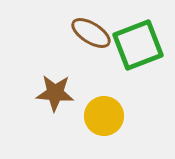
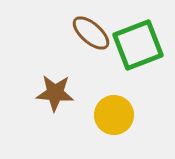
brown ellipse: rotated 9 degrees clockwise
yellow circle: moved 10 px right, 1 px up
